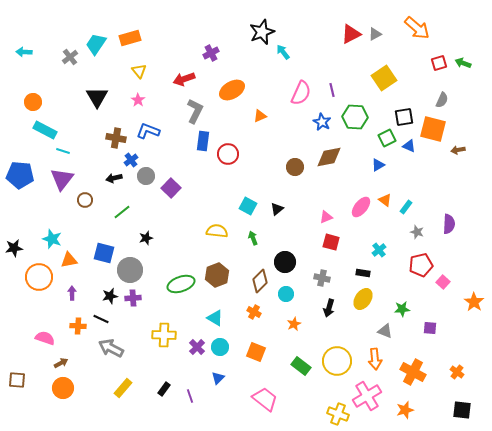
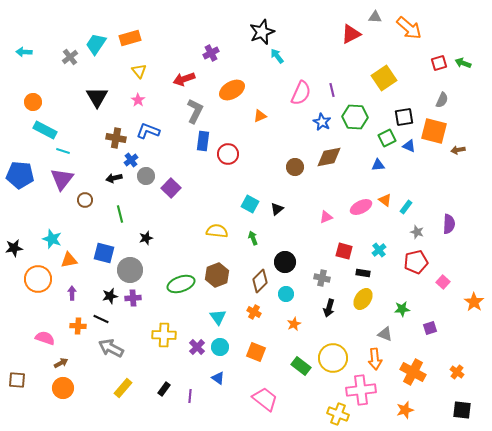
orange arrow at (417, 28): moved 8 px left
gray triangle at (375, 34): moved 17 px up; rotated 32 degrees clockwise
cyan arrow at (283, 52): moved 6 px left, 4 px down
orange square at (433, 129): moved 1 px right, 2 px down
blue triangle at (378, 165): rotated 24 degrees clockwise
cyan square at (248, 206): moved 2 px right, 2 px up
pink ellipse at (361, 207): rotated 25 degrees clockwise
green line at (122, 212): moved 2 px left, 2 px down; rotated 66 degrees counterclockwise
red square at (331, 242): moved 13 px right, 9 px down
red pentagon at (421, 265): moved 5 px left, 3 px up
orange circle at (39, 277): moved 1 px left, 2 px down
cyan triangle at (215, 318): moved 3 px right, 1 px up; rotated 24 degrees clockwise
purple square at (430, 328): rotated 24 degrees counterclockwise
gray triangle at (385, 331): moved 3 px down
yellow circle at (337, 361): moved 4 px left, 3 px up
blue triangle at (218, 378): rotated 40 degrees counterclockwise
purple line at (190, 396): rotated 24 degrees clockwise
pink cross at (367, 396): moved 6 px left, 6 px up; rotated 24 degrees clockwise
